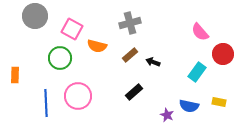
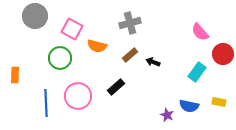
black rectangle: moved 18 px left, 5 px up
